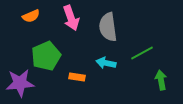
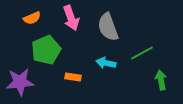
orange semicircle: moved 1 px right, 2 px down
gray semicircle: rotated 12 degrees counterclockwise
green pentagon: moved 6 px up
orange rectangle: moved 4 px left
purple star: moved 1 px up
